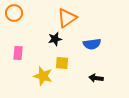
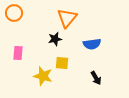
orange triangle: rotated 15 degrees counterclockwise
black arrow: rotated 128 degrees counterclockwise
